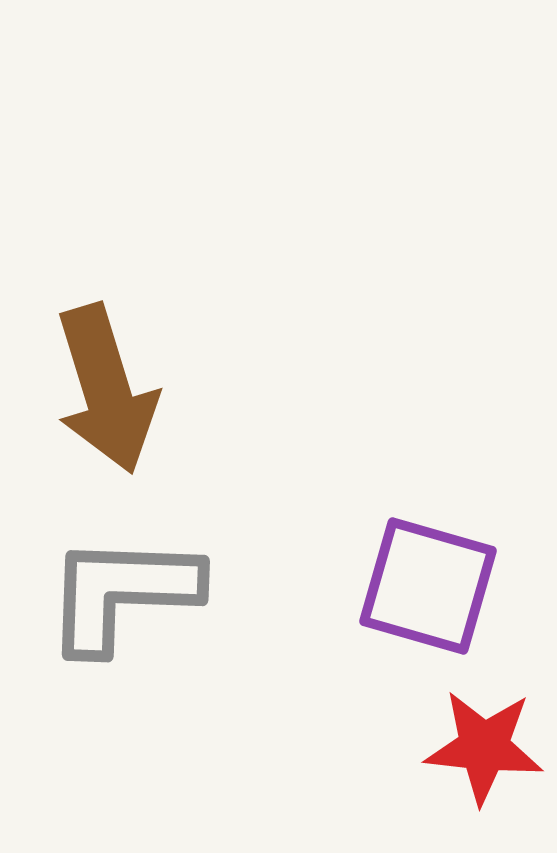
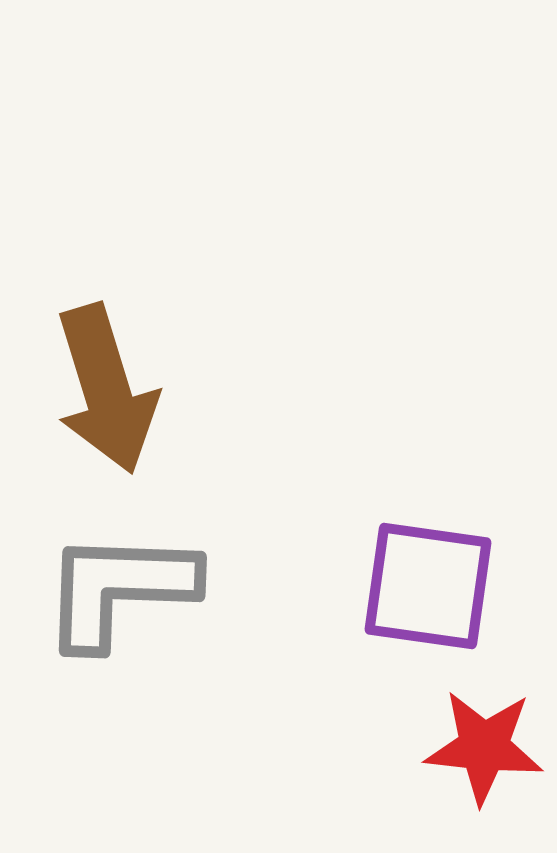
purple square: rotated 8 degrees counterclockwise
gray L-shape: moved 3 px left, 4 px up
